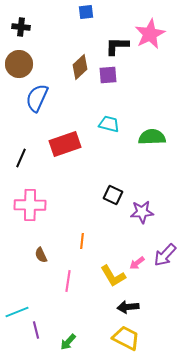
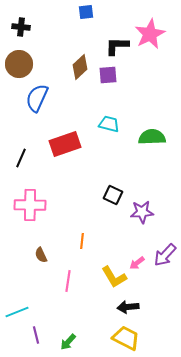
yellow L-shape: moved 1 px right, 1 px down
purple line: moved 5 px down
